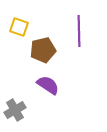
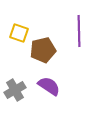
yellow square: moved 6 px down
purple semicircle: moved 1 px right, 1 px down
gray cross: moved 20 px up
